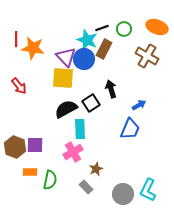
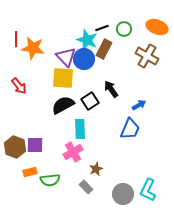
black arrow: rotated 18 degrees counterclockwise
black square: moved 1 px left, 2 px up
black semicircle: moved 3 px left, 4 px up
orange rectangle: rotated 16 degrees counterclockwise
green semicircle: rotated 72 degrees clockwise
